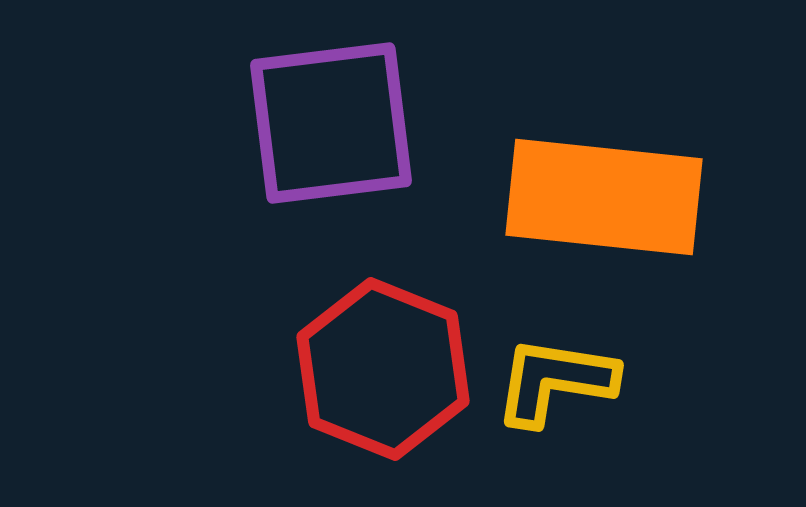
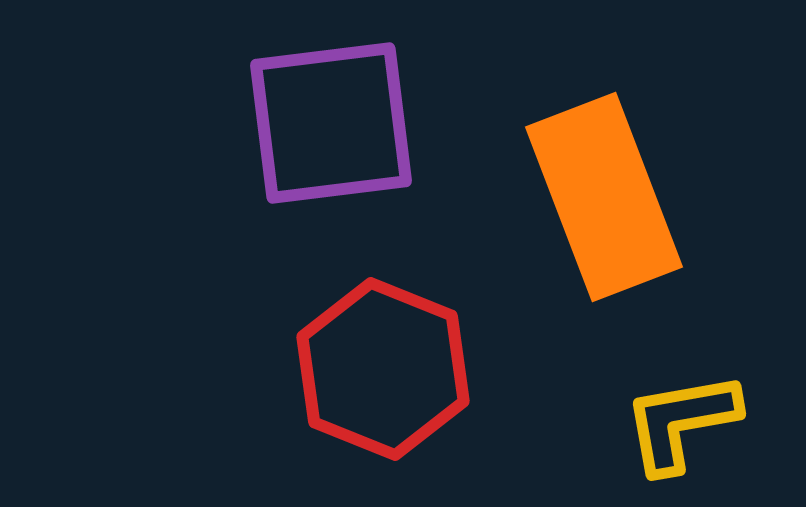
orange rectangle: rotated 63 degrees clockwise
yellow L-shape: moved 126 px right, 41 px down; rotated 19 degrees counterclockwise
